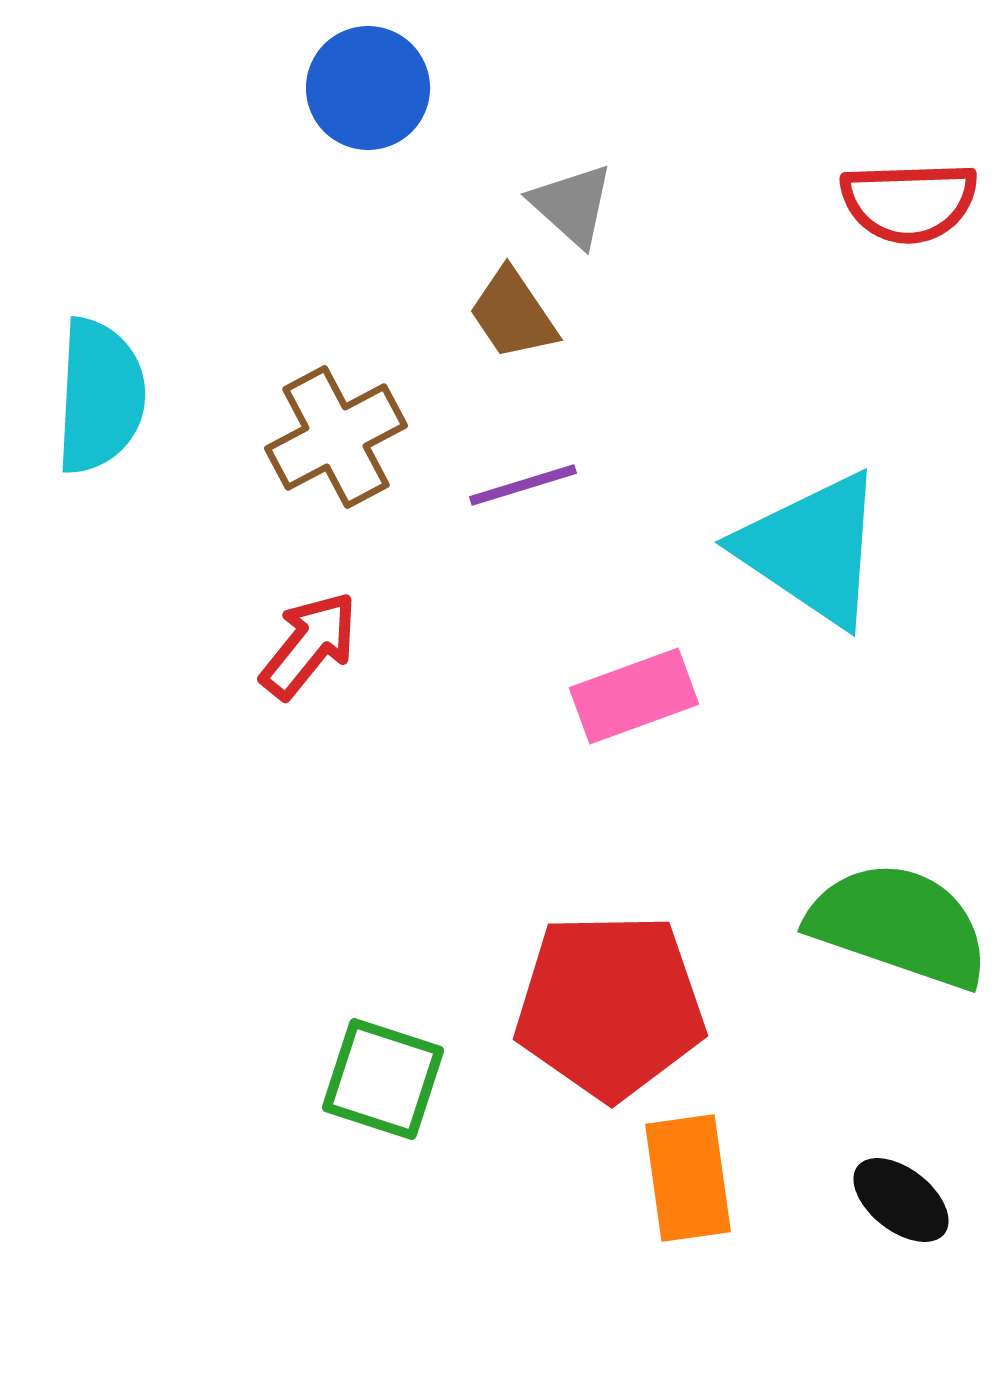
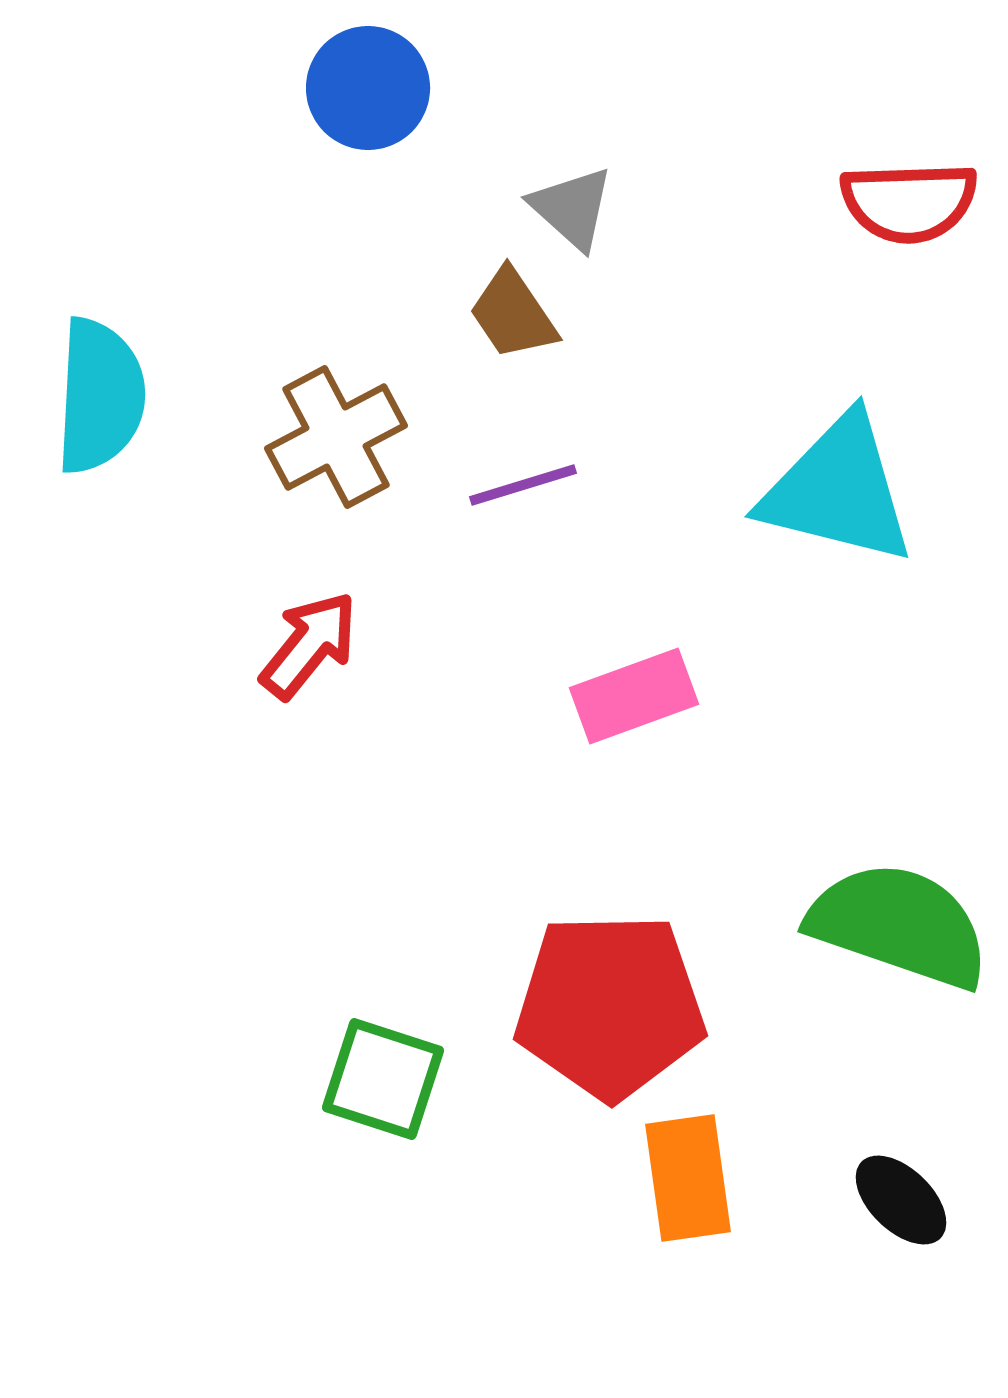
gray triangle: moved 3 px down
cyan triangle: moved 26 px right, 59 px up; rotated 20 degrees counterclockwise
black ellipse: rotated 6 degrees clockwise
